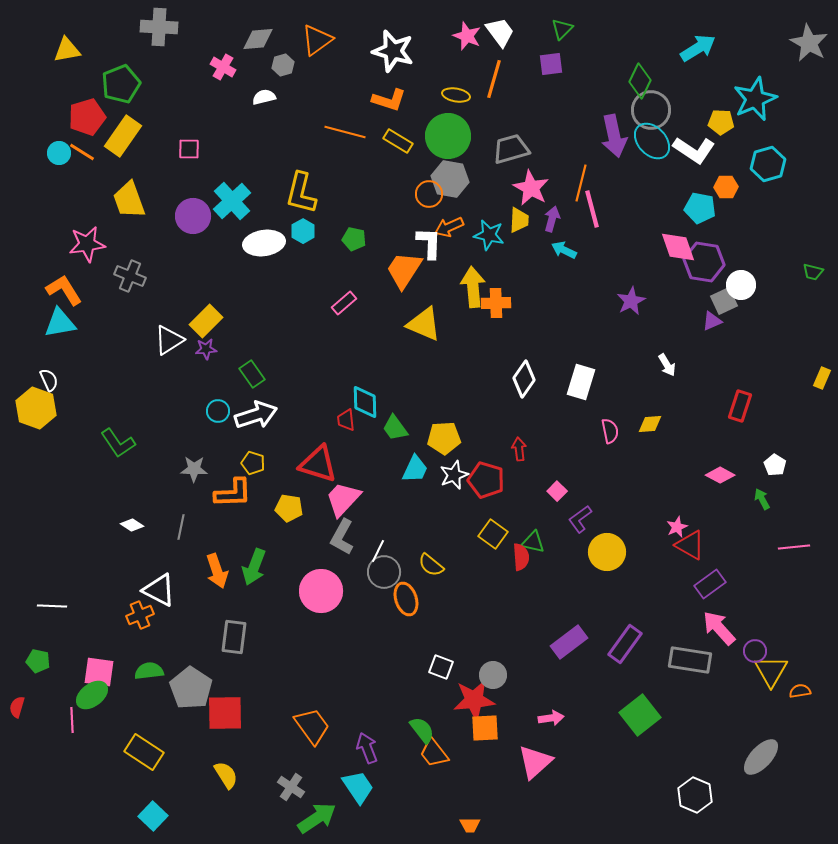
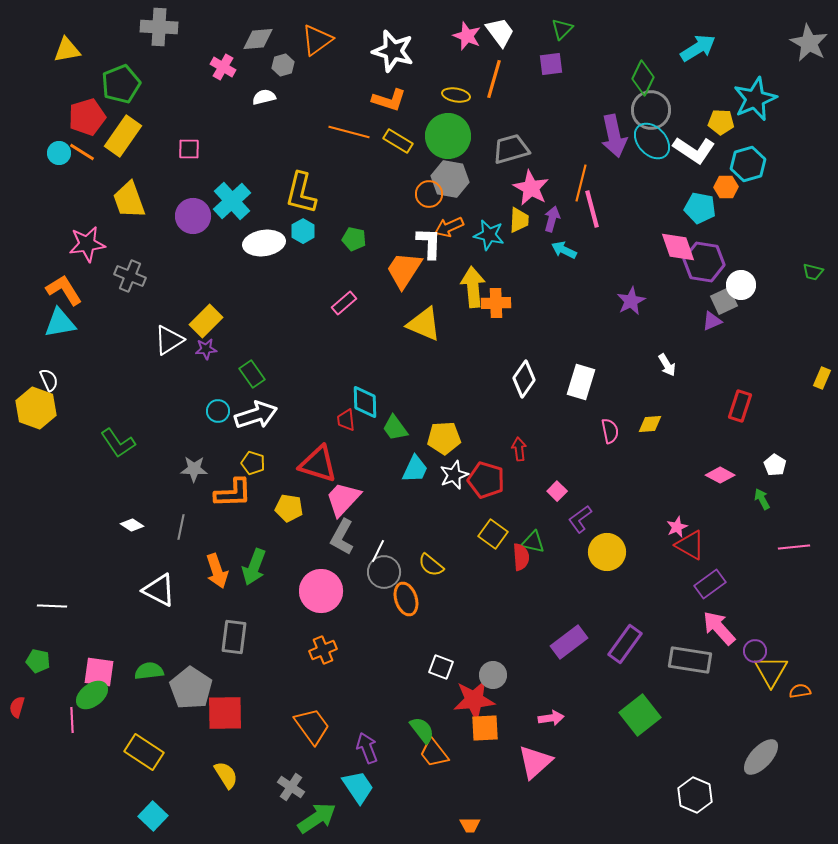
green diamond at (640, 81): moved 3 px right, 3 px up
orange line at (345, 132): moved 4 px right
cyan hexagon at (768, 164): moved 20 px left
orange cross at (140, 615): moved 183 px right, 35 px down
